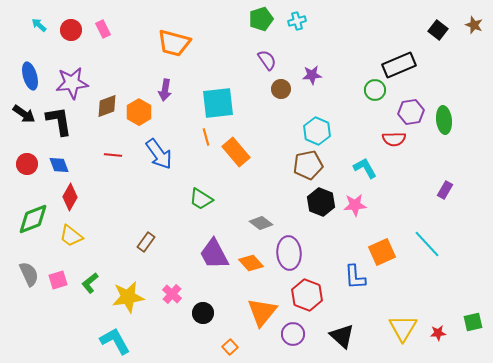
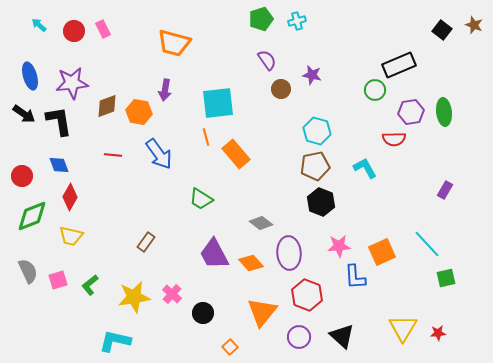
red circle at (71, 30): moved 3 px right, 1 px down
black square at (438, 30): moved 4 px right
purple star at (312, 75): rotated 18 degrees clockwise
orange hexagon at (139, 112): rotated 20 degrees counterclockwise
green ellipse at (444, 120): moved 8 px up
cyan hexagon at (317, 131): rotated 8 degrees counterclockwise
orange rectangle at (236, 152): moved 2 px down
red circle at (27, 164): moved 5 px left, 12 px down
brown pentagon at (308, 165): moved 7 px right, 1 px down
pink star at (355, 205): moved 16 px left, 41 px down
green diamond at (33, 219): moved 1 px left, 3 px up
yellow trapezoid at (71, 236): rotated 25 degrees counterclockwise
gray semicircle at (29, 274): moved 1 px left, 3 px up
green L-shape at (90, 283): moved 2 px down
yellow star at (128, 297): moved 6 px right
green square at (473, 322): moved 27 px left, 44 px up
purple circle at (293, 334): moved 6 px right, 3 px down
cyan L-shape at (115, 341): rotated 48 degrees counterclockwise
